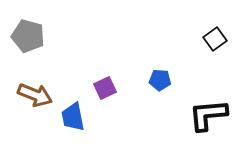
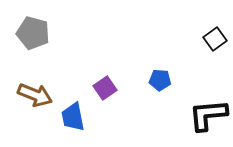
gray pentagon: moved 5 px right, 3 px up
purple square: rotated 10 degrees counterclockwise
